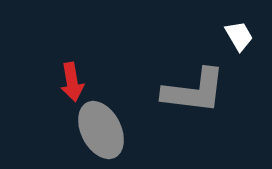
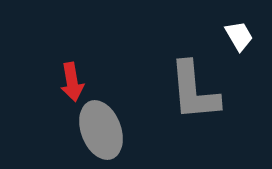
gray L-shape: rotated 78 degrees clockwise
gray ellipse: rotated 6 degrees clockwise
